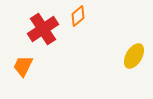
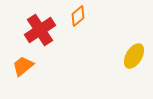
red cross: moved 3 px left, 1 px down
orange trapezoid: rotated 25 degrees clockwise
